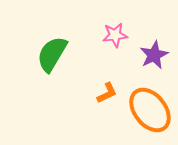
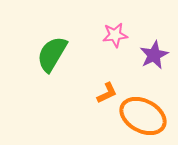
orange ellipse: moved 7 px left, 6 px down; rotated 24 degrees counterclockwise
